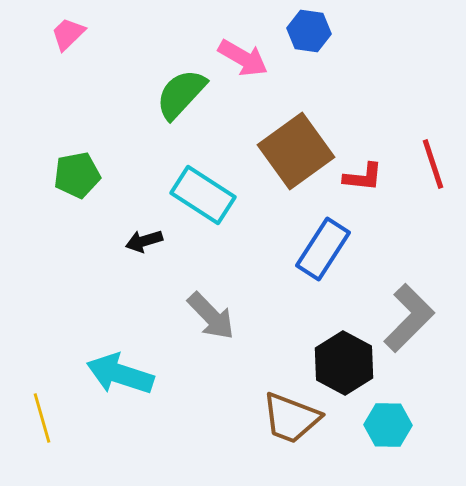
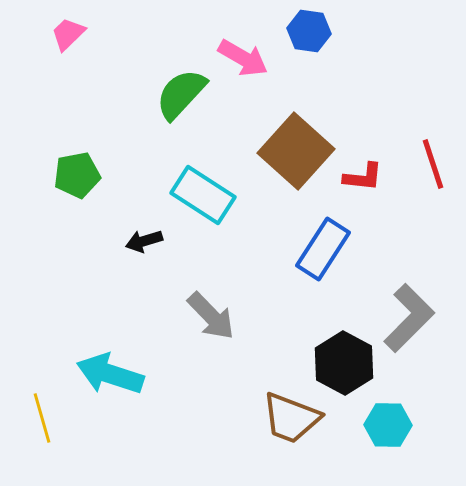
brown square: rotated 12 degrees counterclockwise
cyan arrow: moved 10 px left
